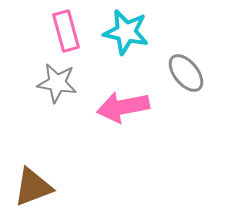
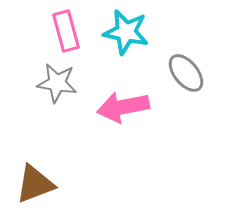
brown triangle: moved 2 px right, 3 px up
